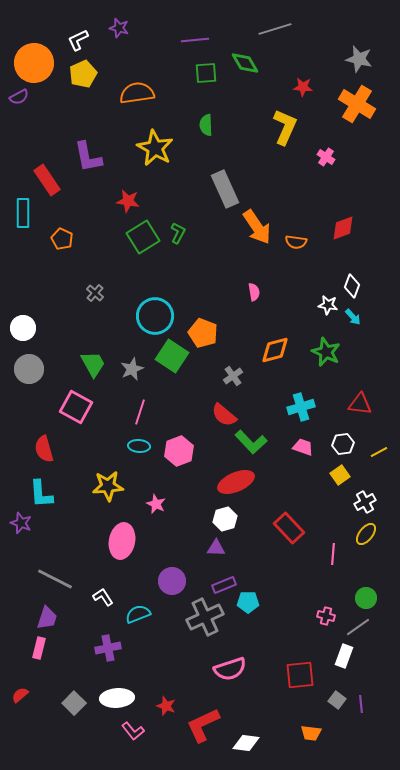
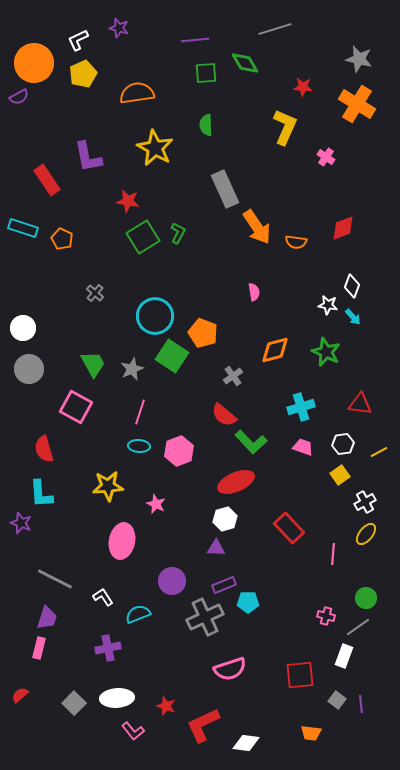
cyan rectangle at (23, 213): moved 15 px down; rotated 72 degrees counterclockwise
